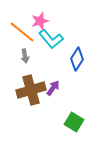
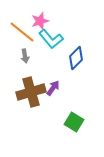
blue diamond: moved 1 px left, 1 px up; rotated 10 degrees clockwise
brown cross: moved 2 px down
